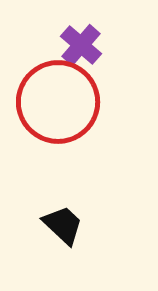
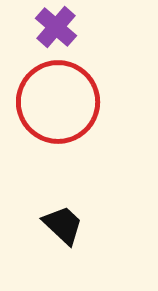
purple cross: moved 25 px left, 18 px up
